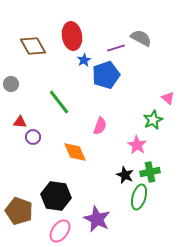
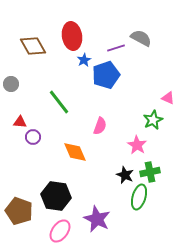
pink triangle: rotated 16 degrees counterclockwise
